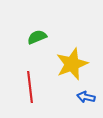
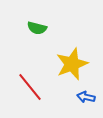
green semicircle: moved 9 px up; rotated 144 degrees counterclockwise
red line: rotated 32 degrees counterclockwise
